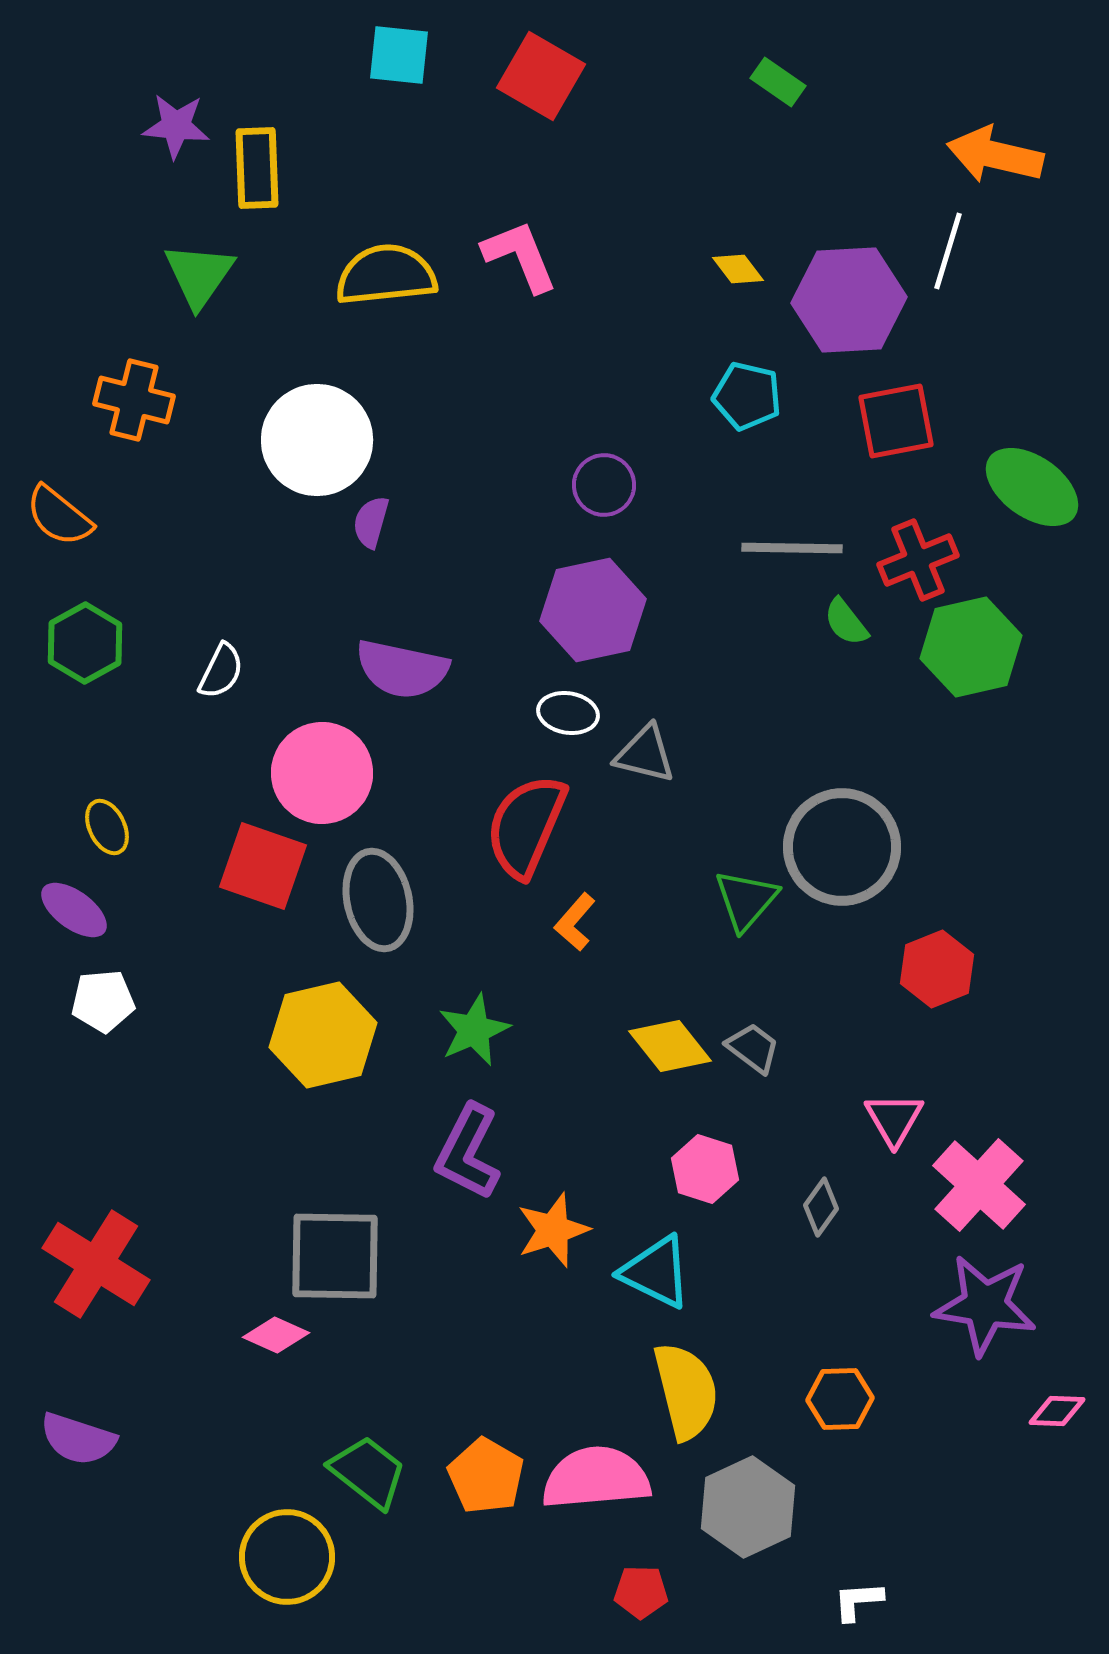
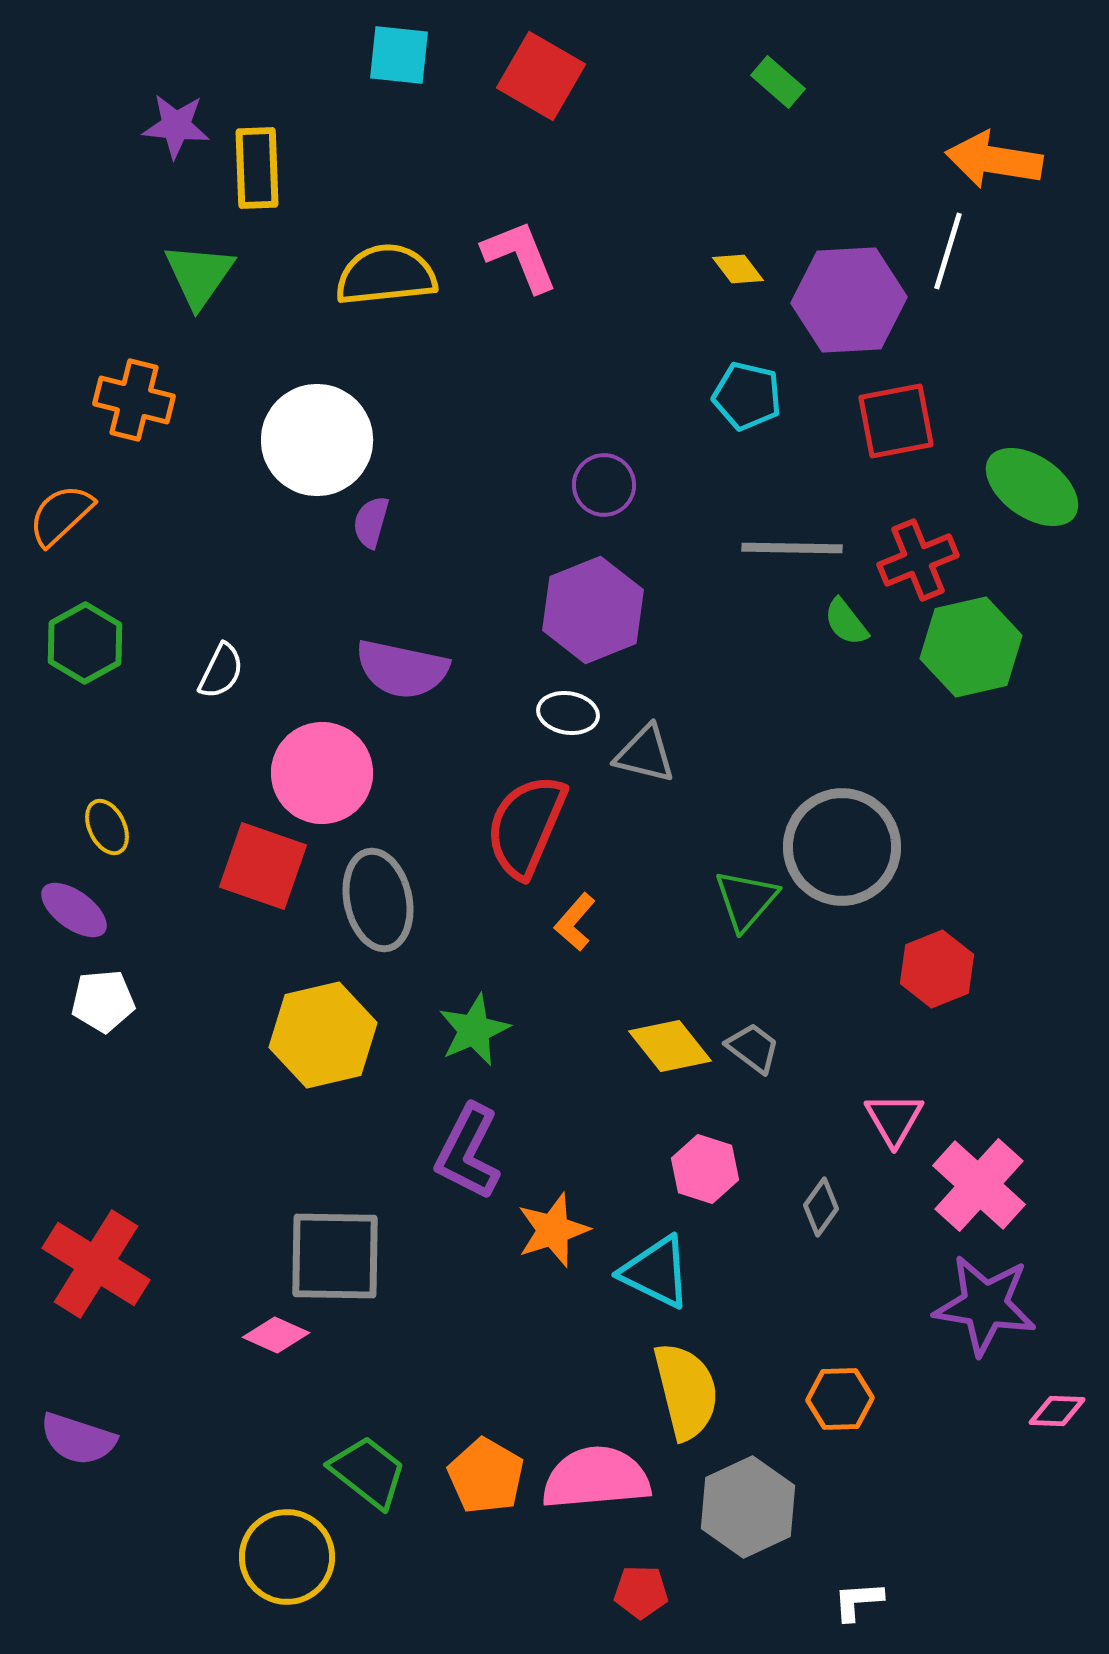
green rectangle at (778, 82): rotated 6 degrees clockwise
orange arrow at (995, 155): moved 1 px left, 5 px down; rotated 4 degrees counterclockwise
orange semicircle at (59, 516): moved 2 px right, 1 px up; rotated 98 degrees clockwise
purple hexagon at (593, 610): rotated 10 degrees counterclockwise
